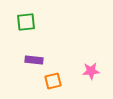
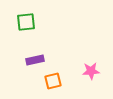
purple rectangle: moved 1 px right; rotated 18 degrees counterclockwise
